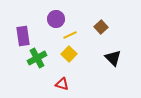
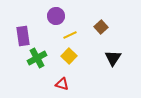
purple circle: moved 3 px up
yellow square: moved 2 px down
black triangle: rotated 18 degrees clockwise
